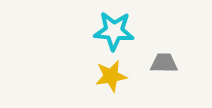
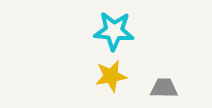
gray trapezoid: moved 25 px down
